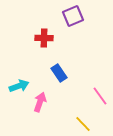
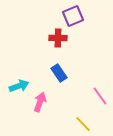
red cross: moved 14 px right
